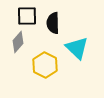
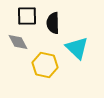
gray diamond: rotated 70 degrees counterclockwise
yellow hexagon: rotated 15 degrees counterclockwise
